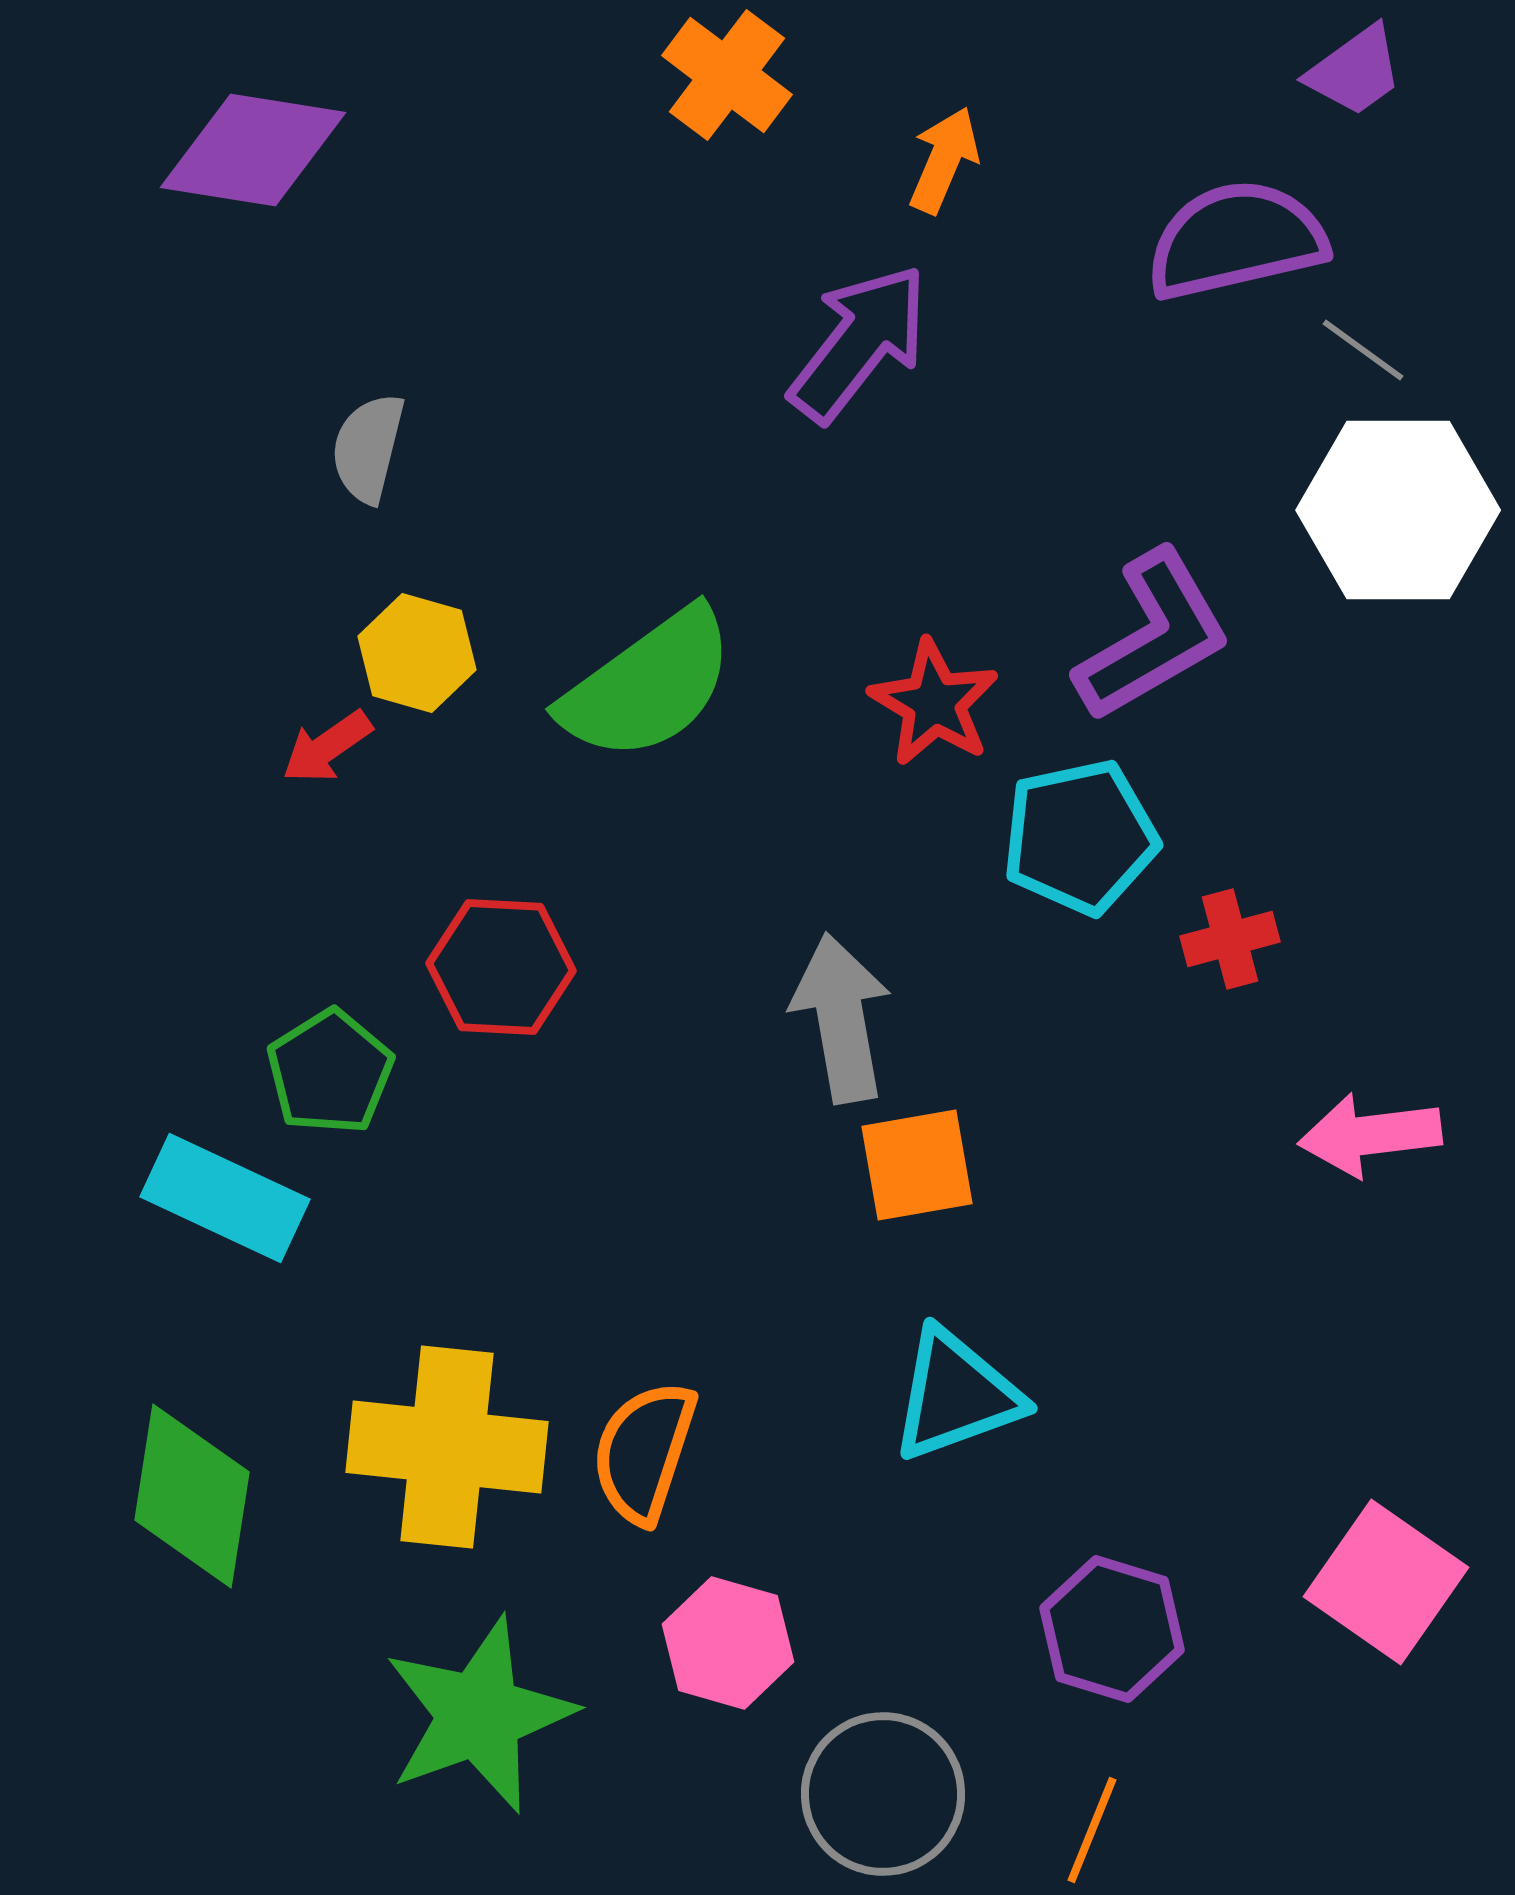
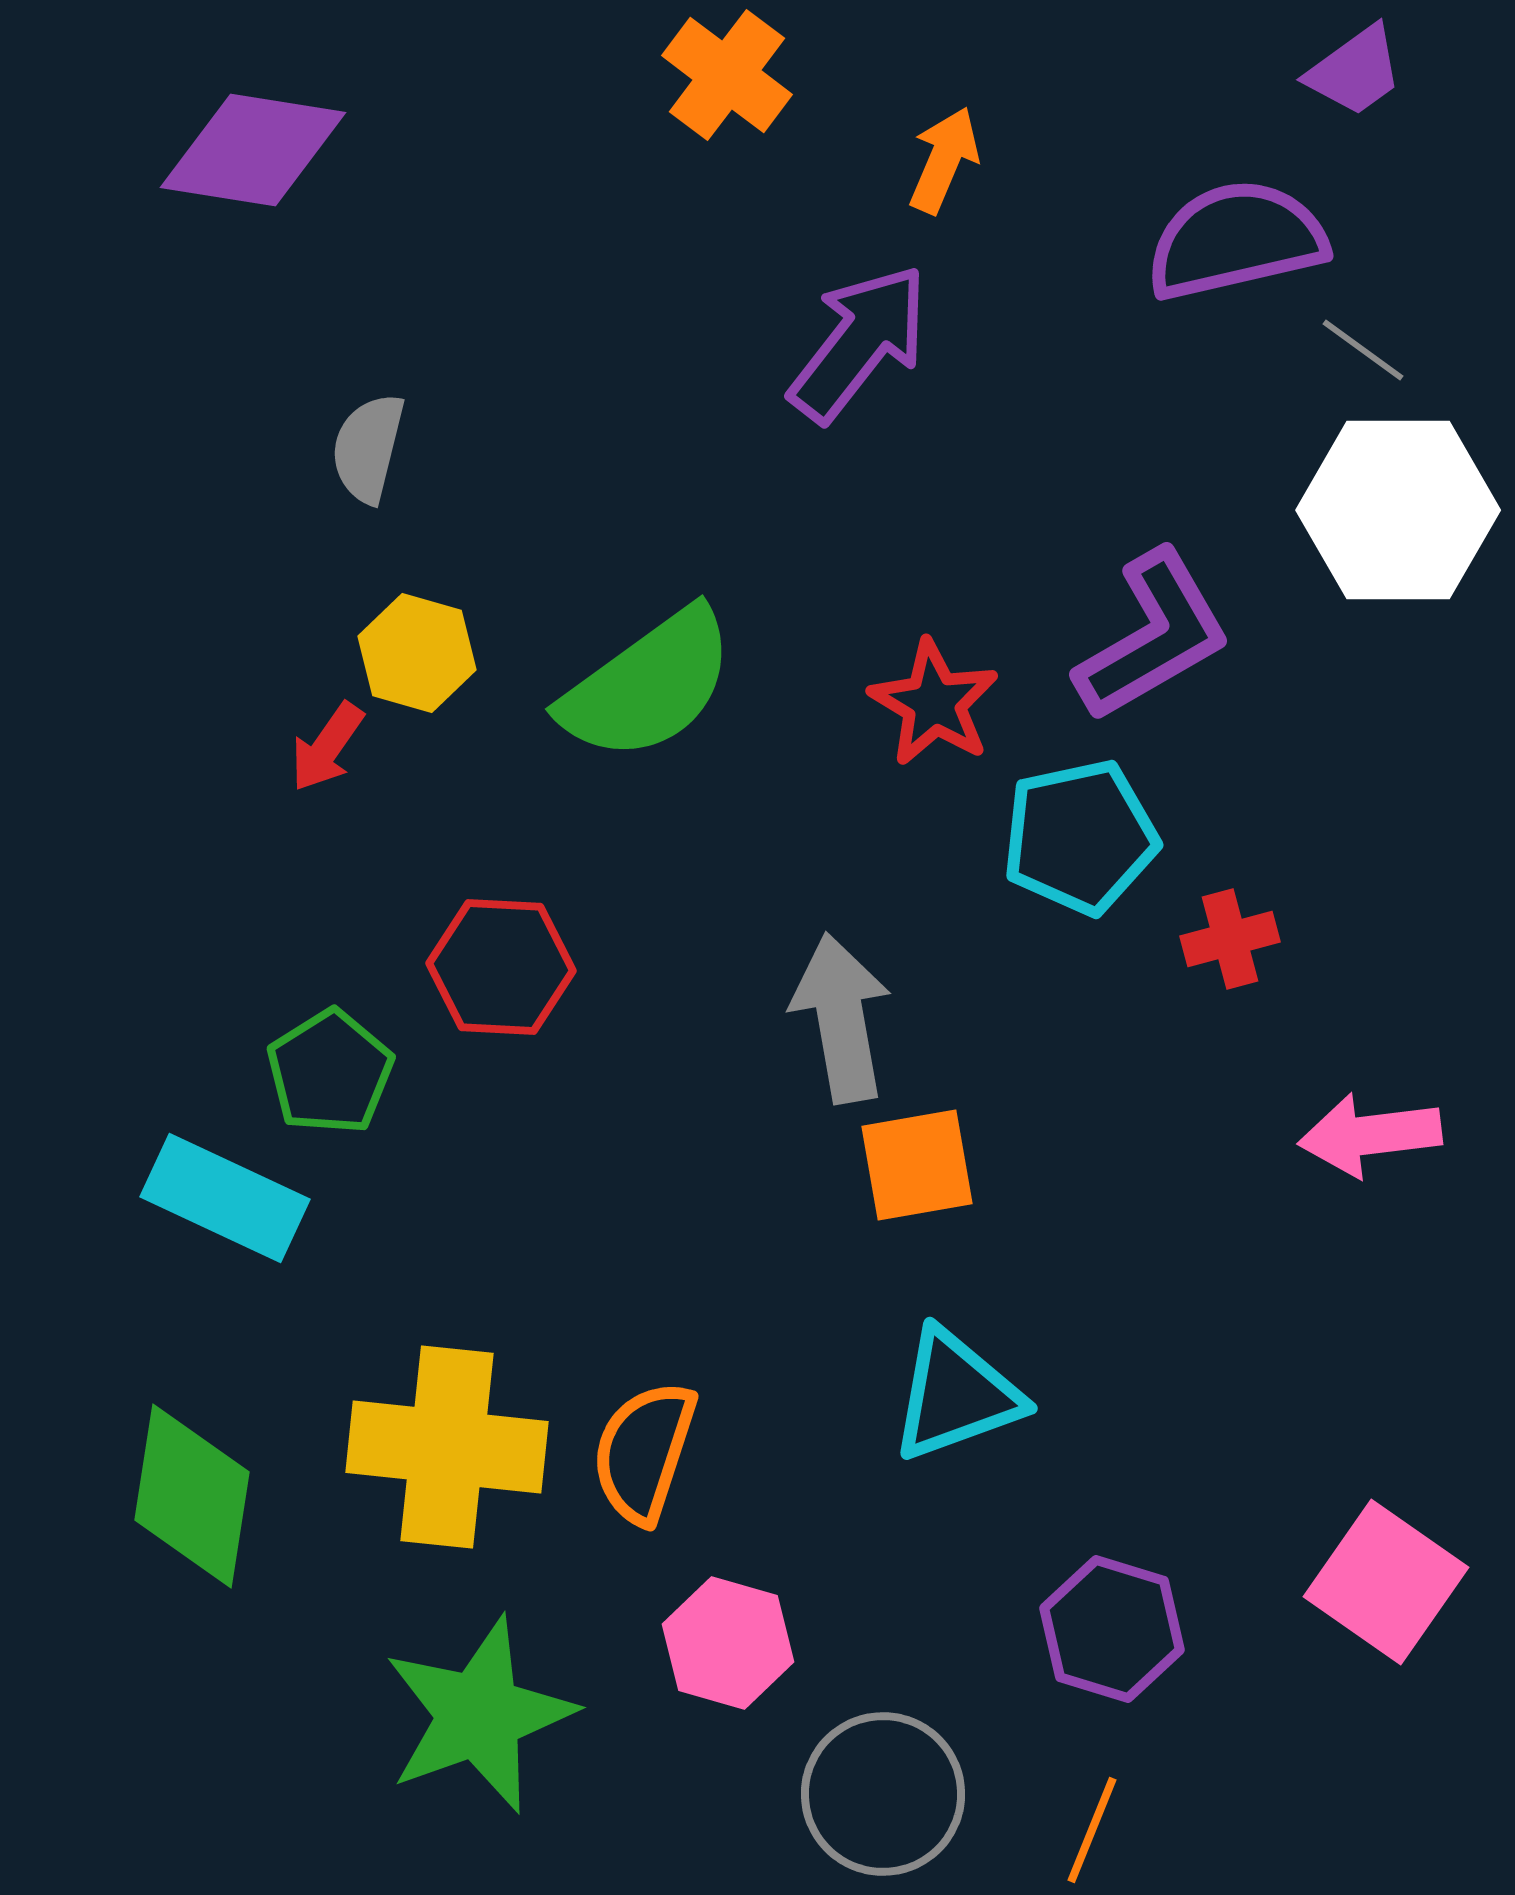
red arrow: rotated 20 degrees counterclockwise
